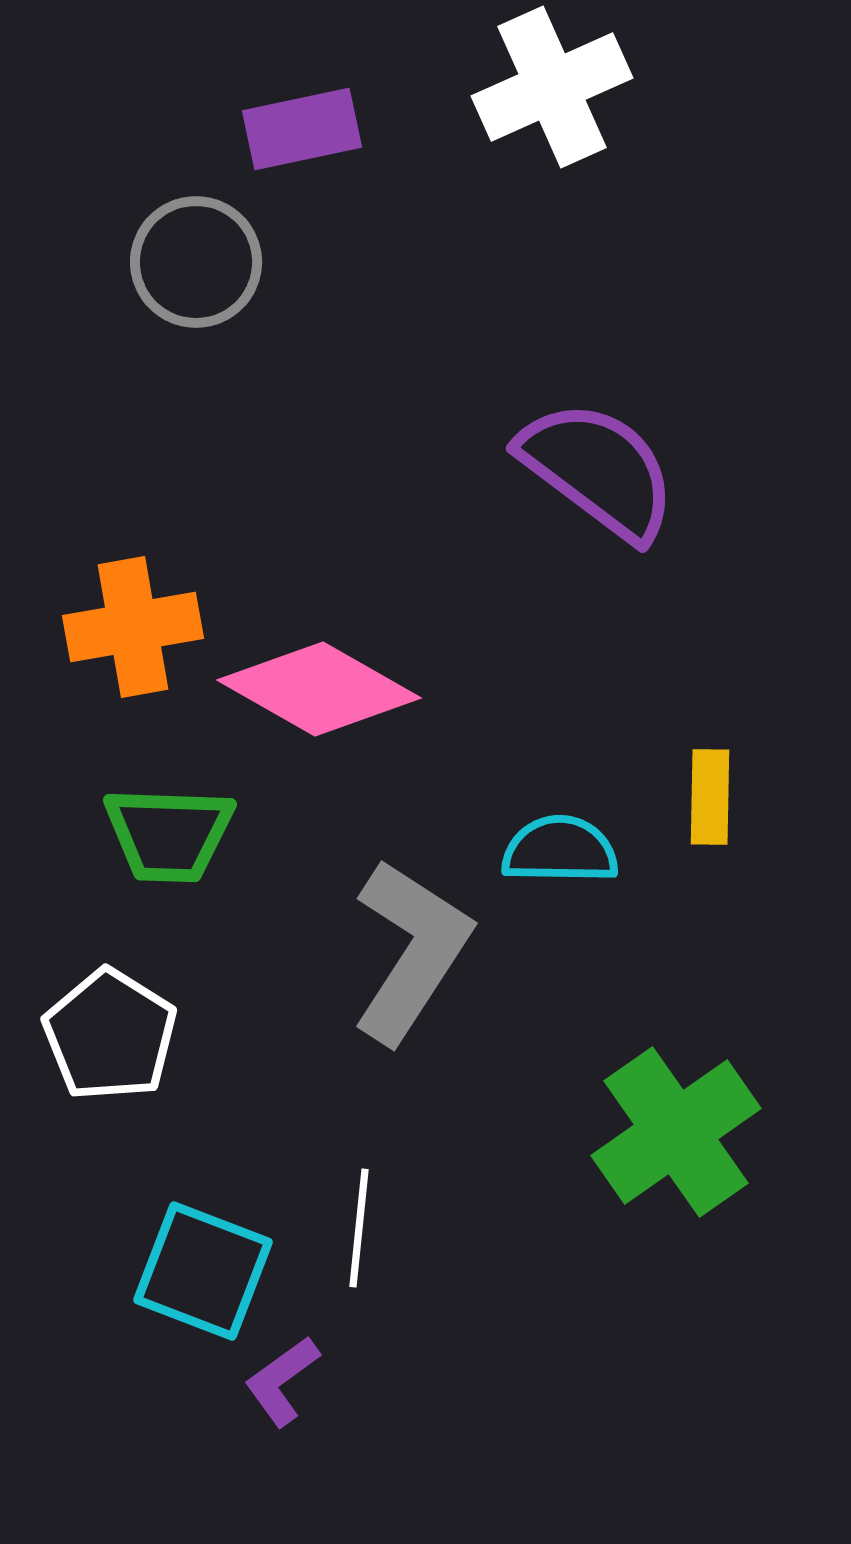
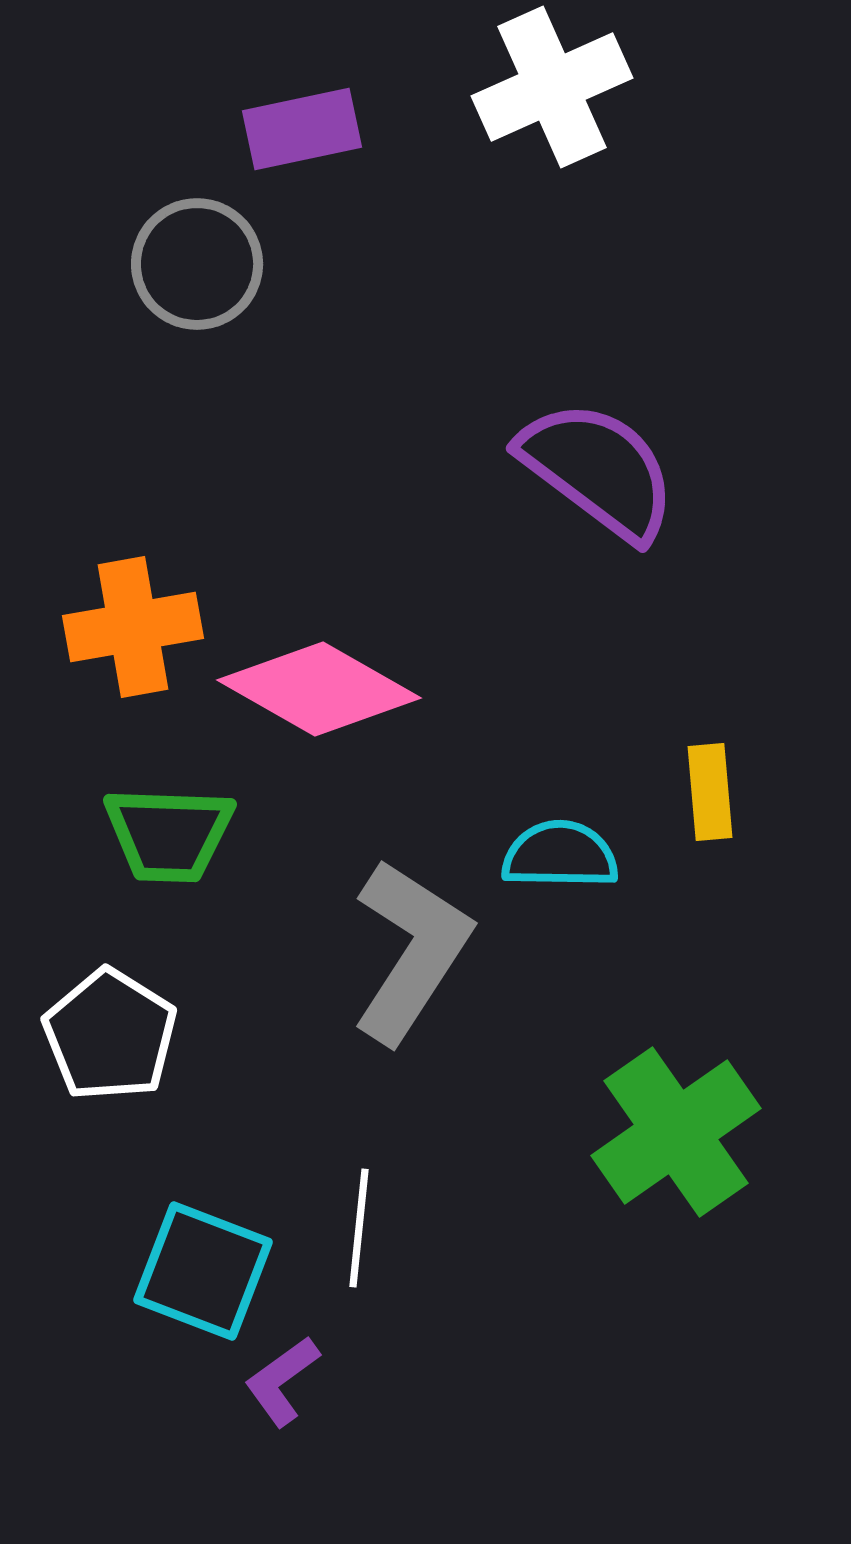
gray circle: moved 1 px right, 2 px down
yellow rectangle: moved 5 px up; rotated 6 degrees counterclockwise
cyan semicircle: moved 5 px down
